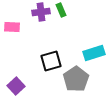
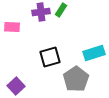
green rectangle: rotated 56 degrees clockwise
black square: moved 1 px left, 4 px up
